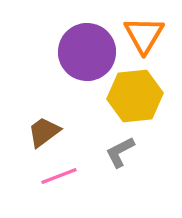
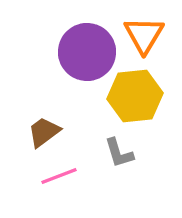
gray L-shape: moved 1 px left, 1 px down; rotated 80 degrees counterclockwise
